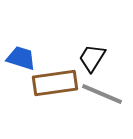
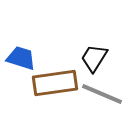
black trapezoid: moved 2 px right
